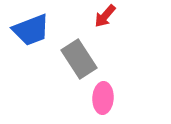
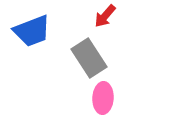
blue trapezoid: moved 1 px right, 1 px down
gray rectangle: moved 10 px right, 1 px up
